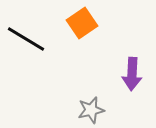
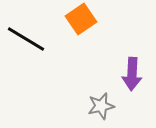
orange square: moved 1 px left, 4 px up
gray star: moved 10 px right, 4 px up
